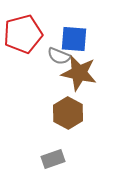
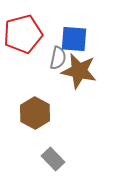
gray semicircle: moved 1 px left, 2 px down; rotated 100 degrees counterclockwise
brown star: moved 2 px up
brown hexagon: moved 33 px left
gray rectangle: rotated 65 degrees clockwise
